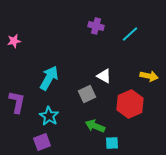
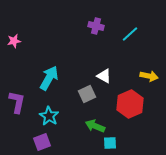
cyan square: moved 2 px left
